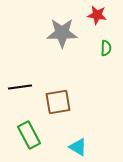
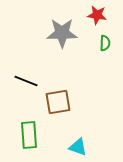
green semicircle: moved 1 px left, 5 px up
black line: moved 6 px right, 6 px up; rotated 30 degrees clockwise
green rectangle: rotated 24 degrees clockwise
cyan triangle: rotated 12 degrees counterclockwise
